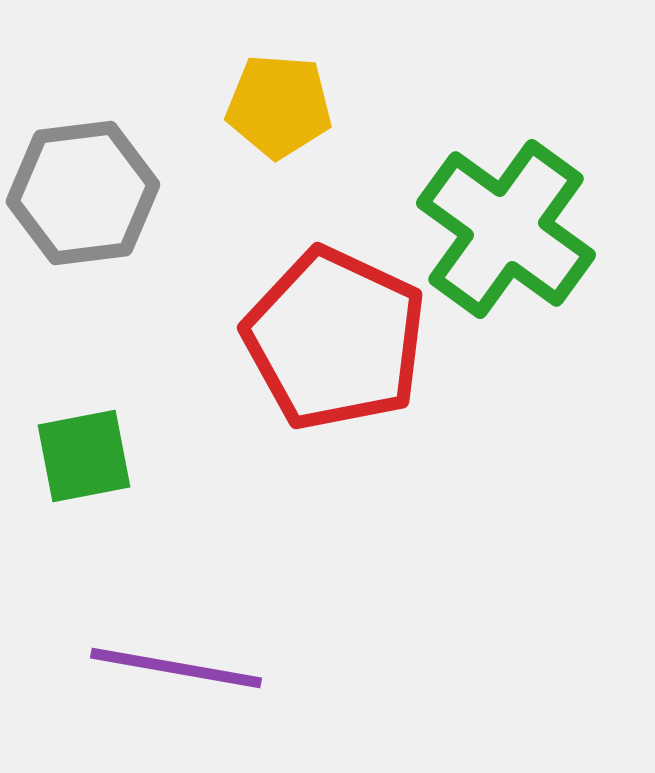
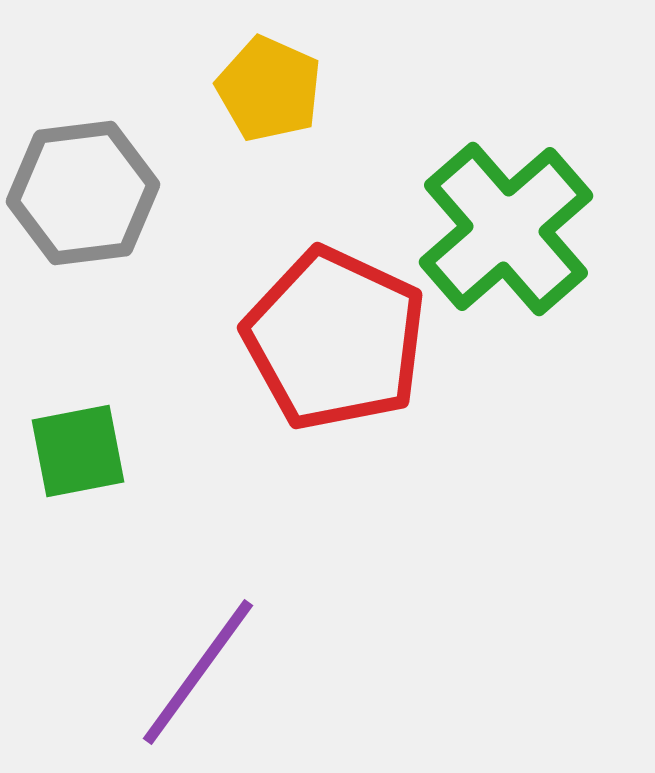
yellow pentagon: moved 10 px left, 17 px up; rotated 20 degrees clockwise
green cross: rotated 13 degrees clockwise
green square: moved 6 px left, 5 px up
purple line: moved 22 px right, 4 px down; rotated 64 degrees counterclockwise
